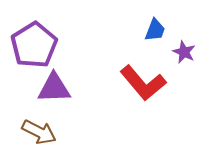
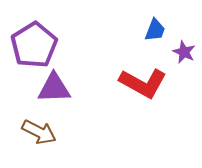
red L-shape: rotated 21 degrees counterclockwise
